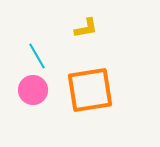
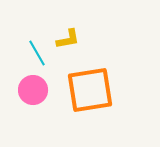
yellow L-shape: moved 18 px left, 11 px down
cyan line: moved 3 px up
